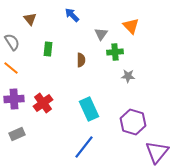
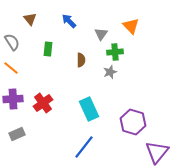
blue arrow: moved 3 px left, 6 px down
gray star: moved 18 px left, 4 px up; rotated 24 degrees counterclockwise
purple cross: moved 1 px left
